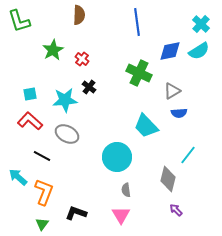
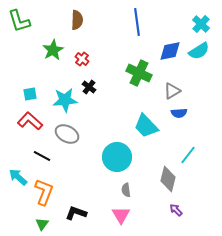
brown semicircle: moved 2 px left, 5 px down
